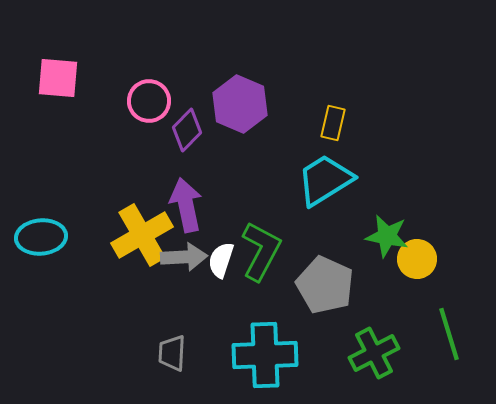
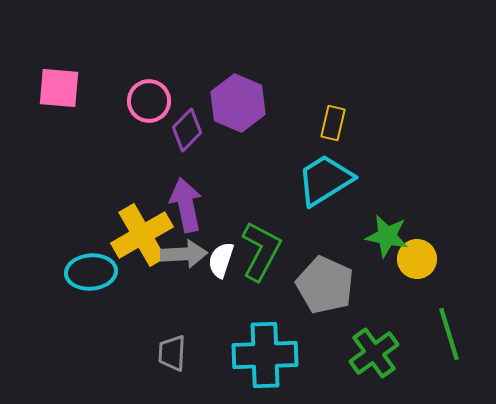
pink square: moved 1 px right, 10 px down
purple hexagon: moved 2 px left, 1 px up
cyan ellipse: moved 50 px right, 35 px down
gray arrow: moved 3 px up
green cross: rotated 9 degrees counterclockwise
